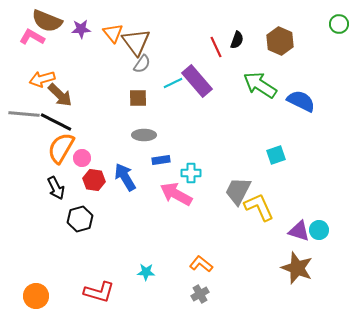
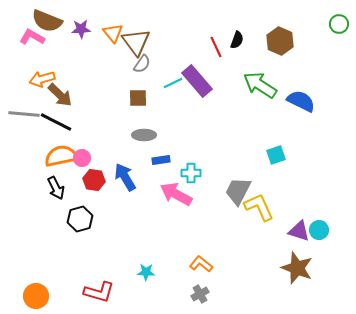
orange semicircle: moved 8 px down; rotated 48 degrees clockwise
